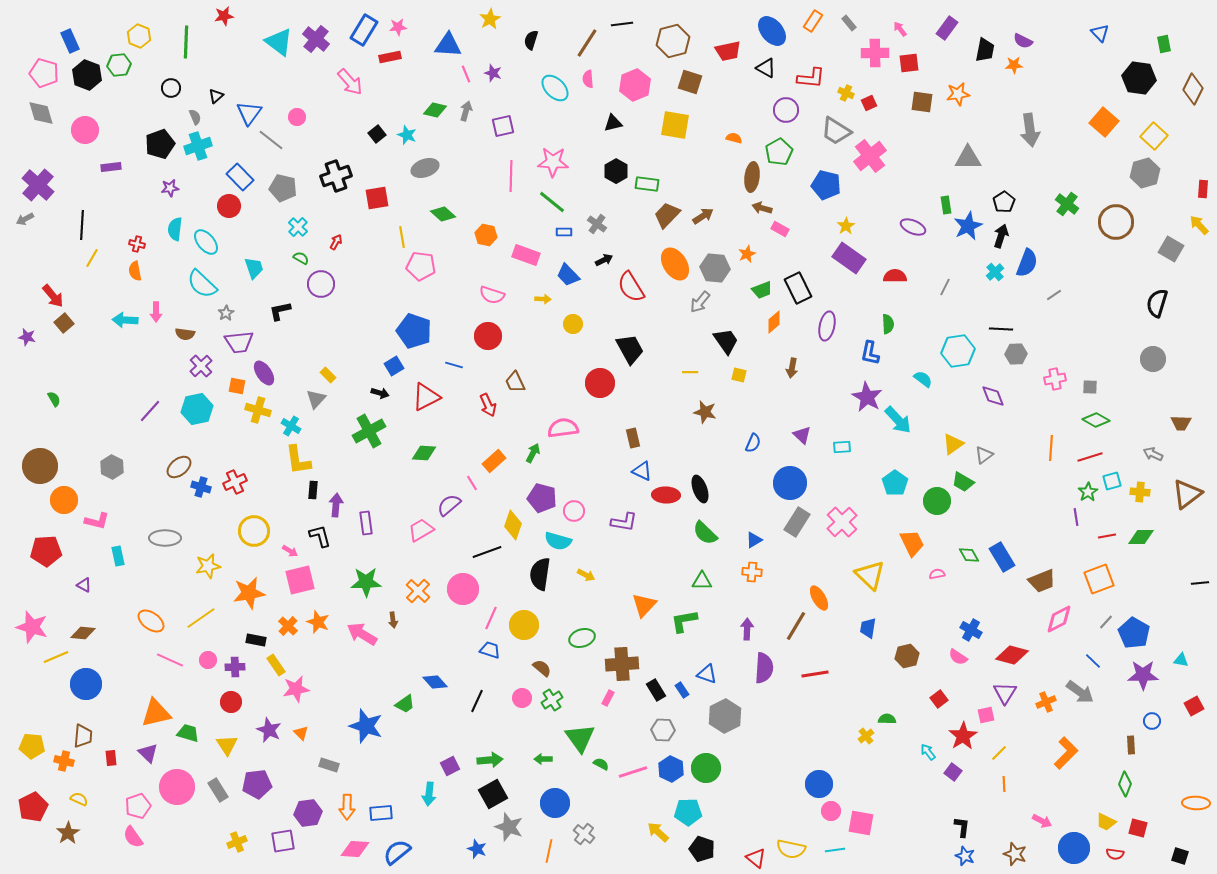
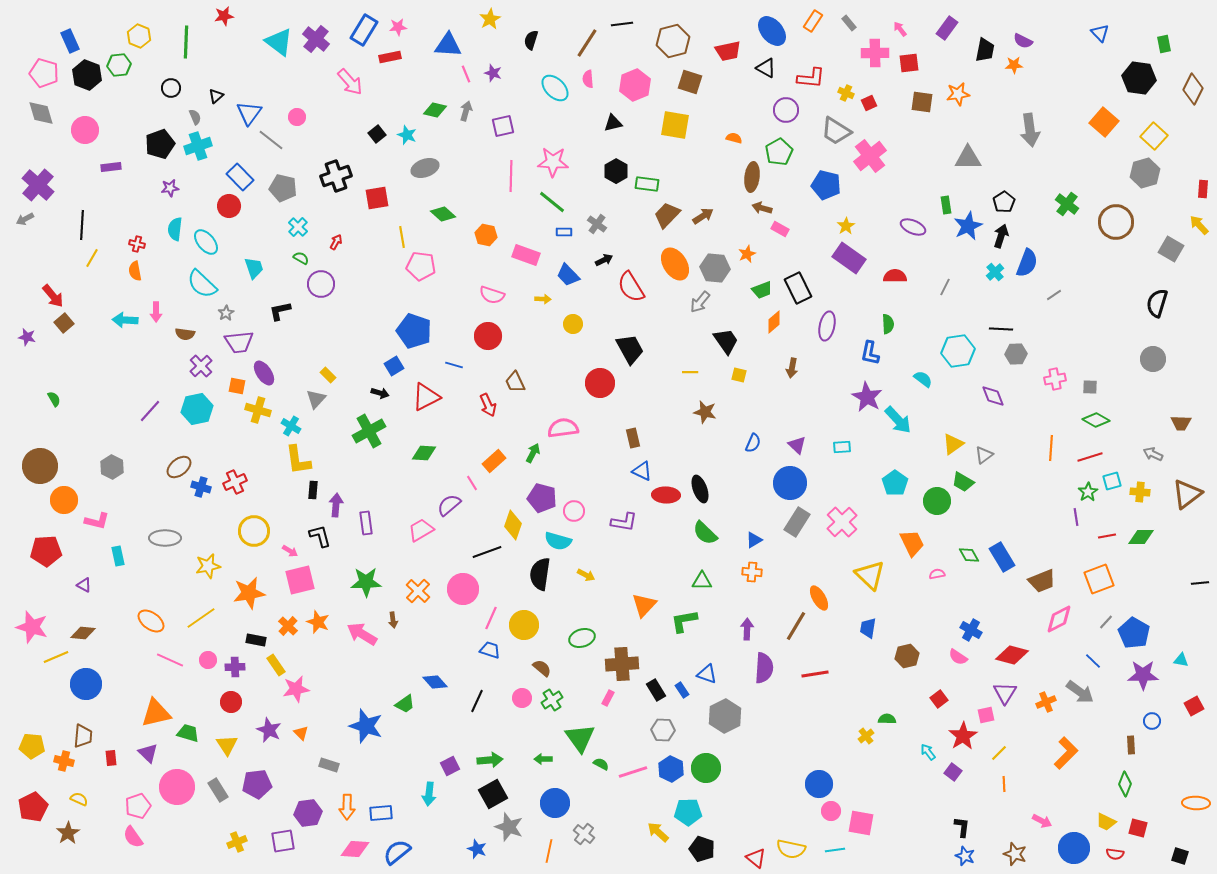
purple triangle at (802, 435): moved 5 px left, 10 px down
